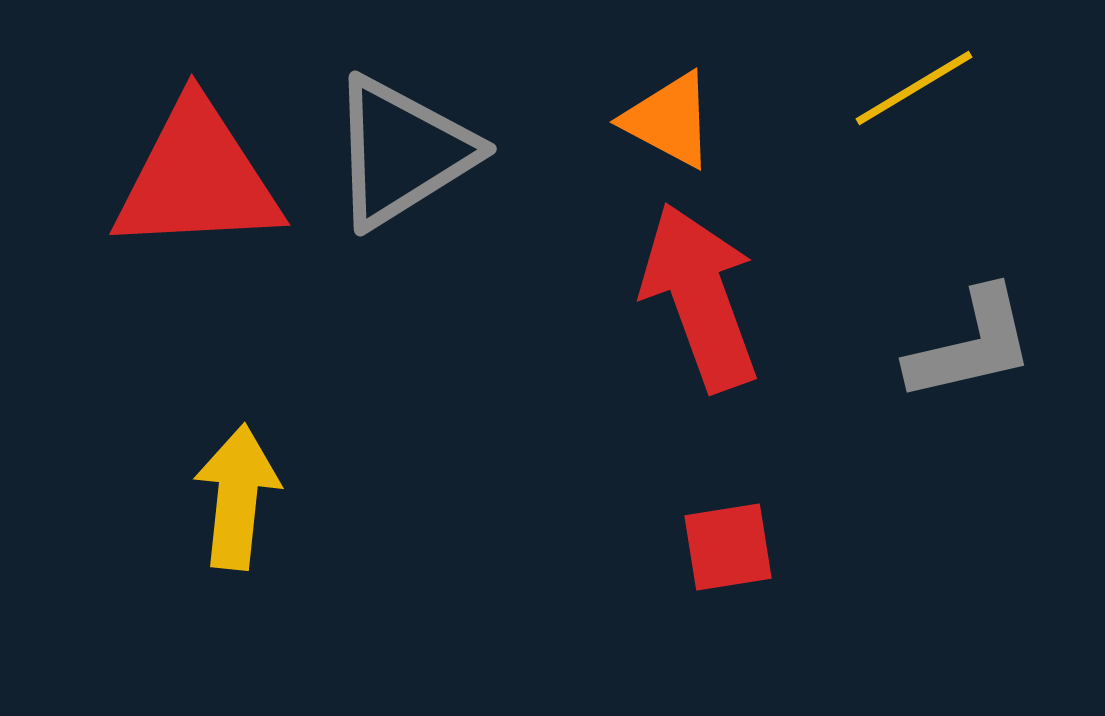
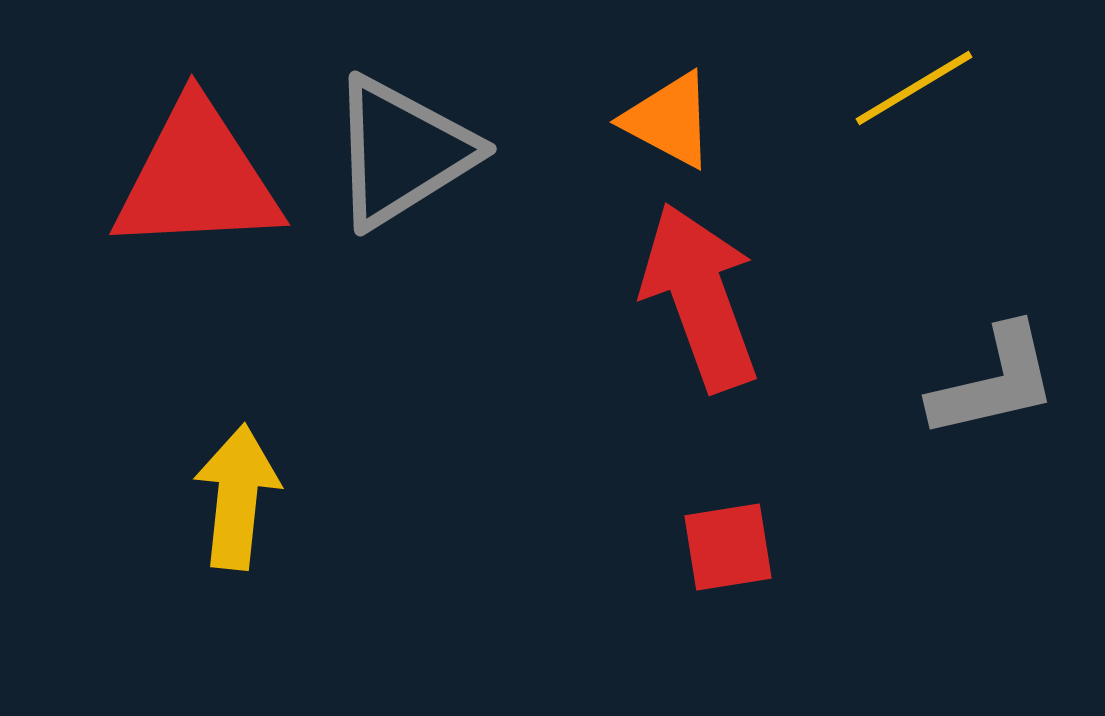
gray L-shape: moved 23 px right, 37 px down
